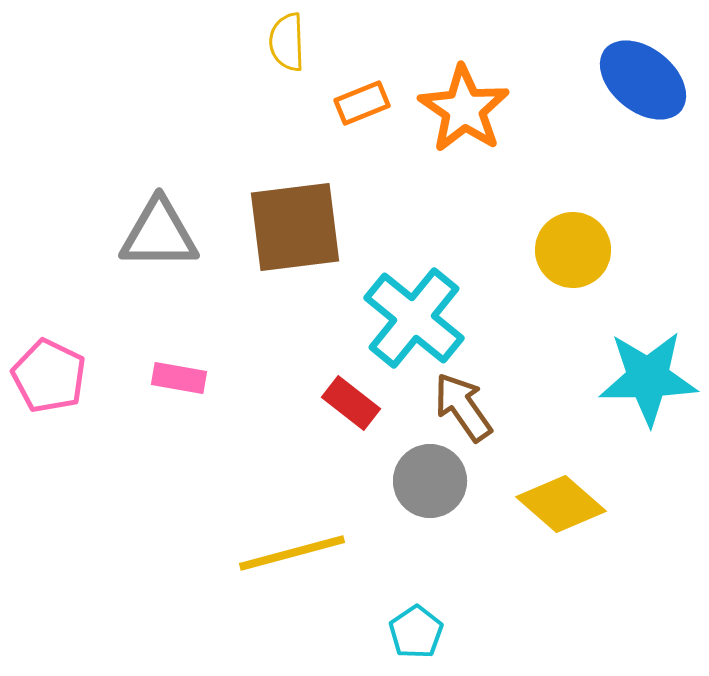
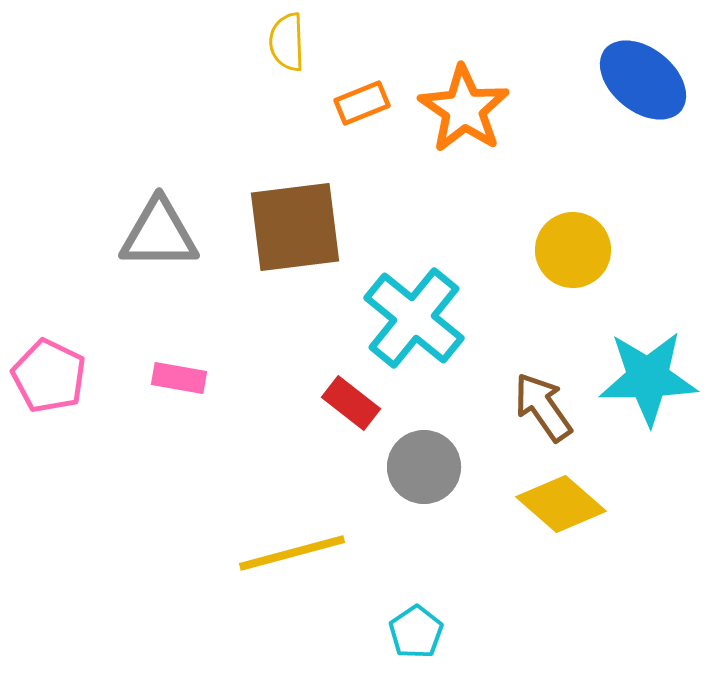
brown arrow: moved 80 px right
gray circle: moved 6 px left, 14 px up
